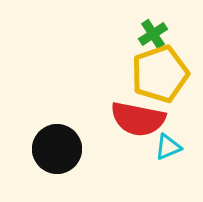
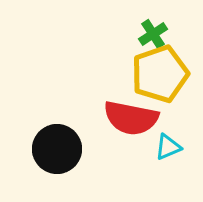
red semicircle: moved 7 px left, 1 px up
